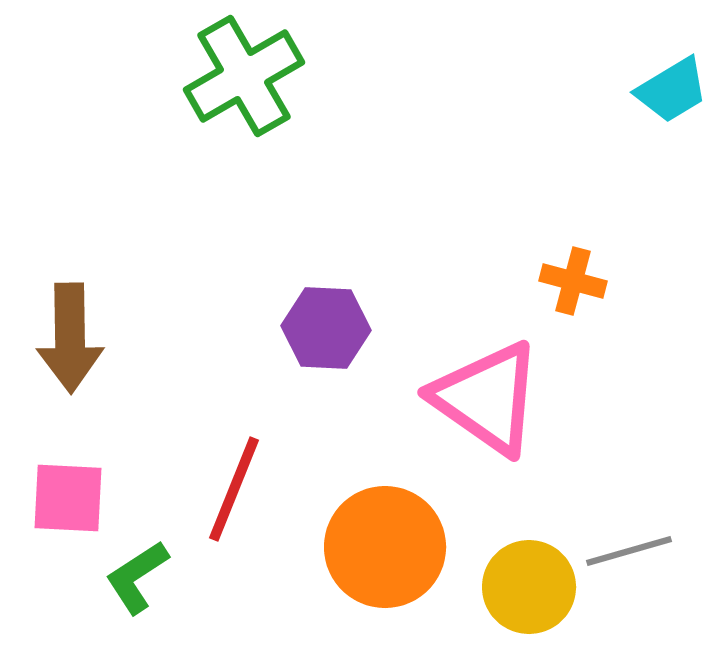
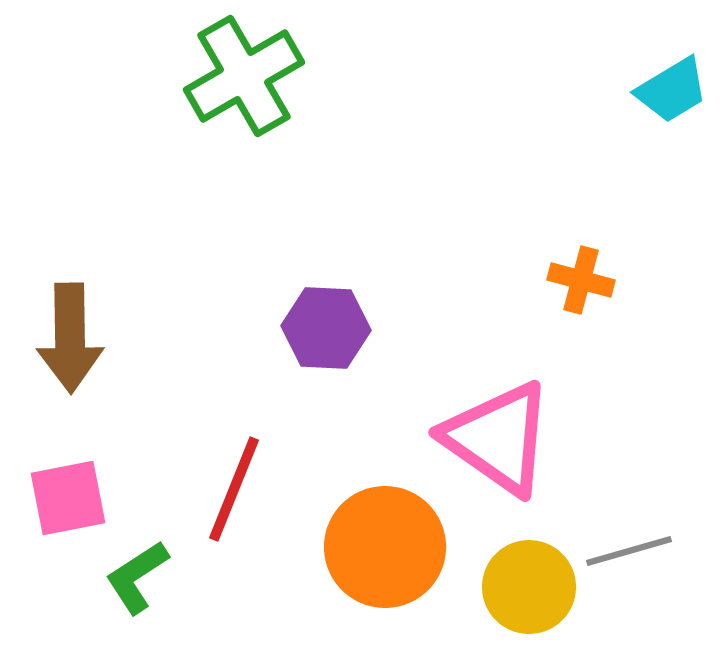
orange cross: moved 8 px right, 1 px up
pink triangle: moved 11 px right, 40 px down
pink square: rotated 14 degrees counterclockwise
